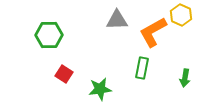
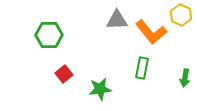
orange L-shape: moved 2 px left; rotated 100 degrees counterclockwise
red square: rotated 18 degrees clockwise
